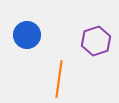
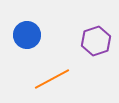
orange line: moved 7 px left; rotated 54 degrees clockwise
